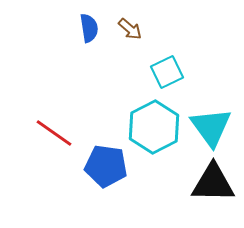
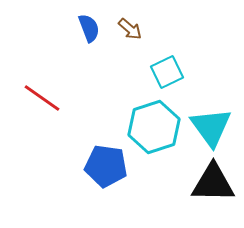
blue semicircle: rotated 12 degrees counterclockwise
cyan hexagon: rotated 9 degrees clockwise
red line: moved 12 px left, 35 px up
